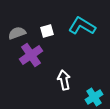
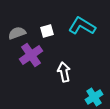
white arrow: moved 8 px up
